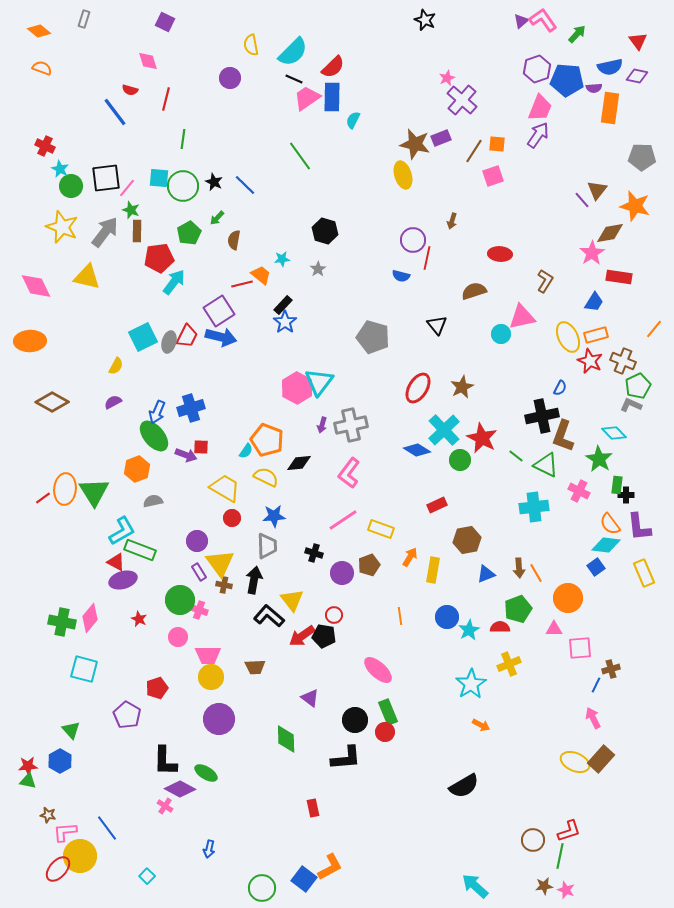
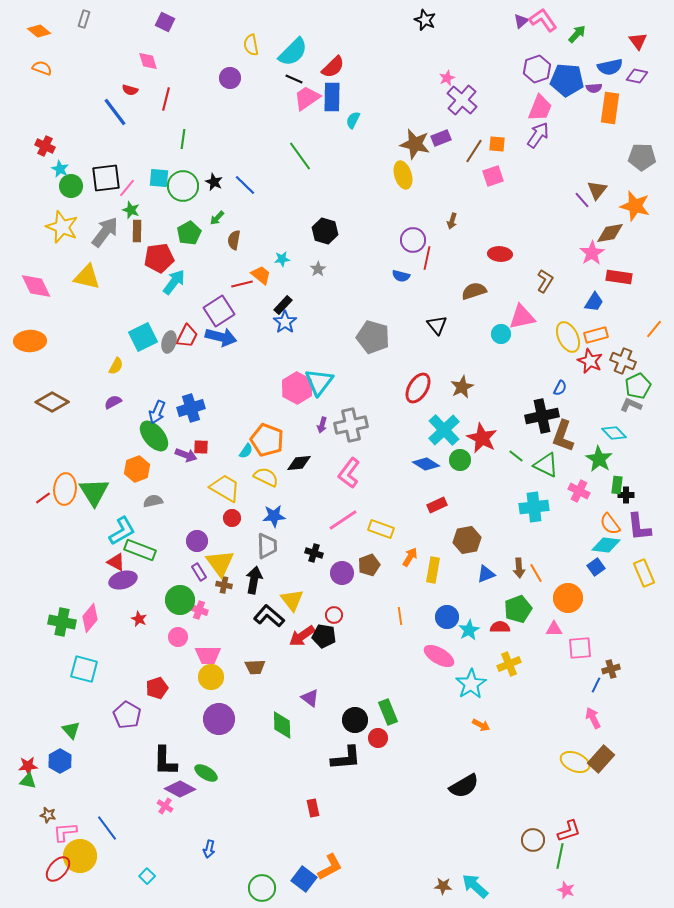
blue diamond at (417, 450): moved 9 px right, 14 px down
pink ellipse at (378, 670): moved 61 px right, 14 px up; rotated 12 degrees counterclockwise
red circle at (385, 732): moved 7 px left, 6 px down
green diamond at (286, 739): moved 4 px left, 14 px up
brown star at (544, 886): moved 101 px left; rotated 12 degrees clockwise
